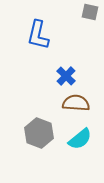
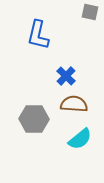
brown semicircle: moved 2 px left, 1 px down
gray hexagon: moved 5 px left, 14 px up; rotated 20 degrees counterclockwise
